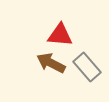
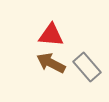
red triangle: moved 9 px left
